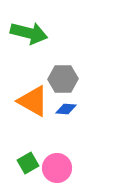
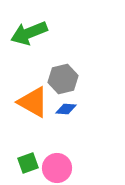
green arrow: rotated 144 degrees clockwise
gray hexagon: rotated 12 degrees counterclockwise
orange triangle: moved 1 px down
green square: rotated 10 degrees clockwise
